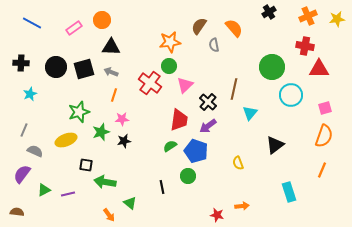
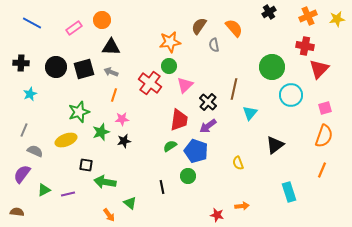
red triangle at (319, 69): rotated 45 degrees counterclockwise
